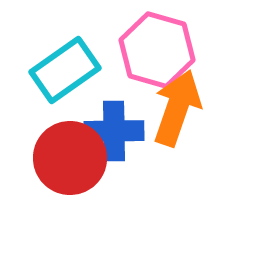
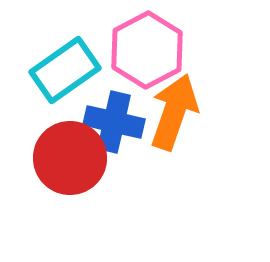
pink hexagon: moved 10 px left; rotated 16 degrees clockwise
orange arrow: moved 3 px left, 4 px down
blue cross: moved 9 px up; rotated 14 degrees clockwise
